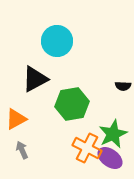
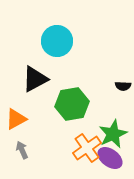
orange cross: rotated 28 degrees clockwise
